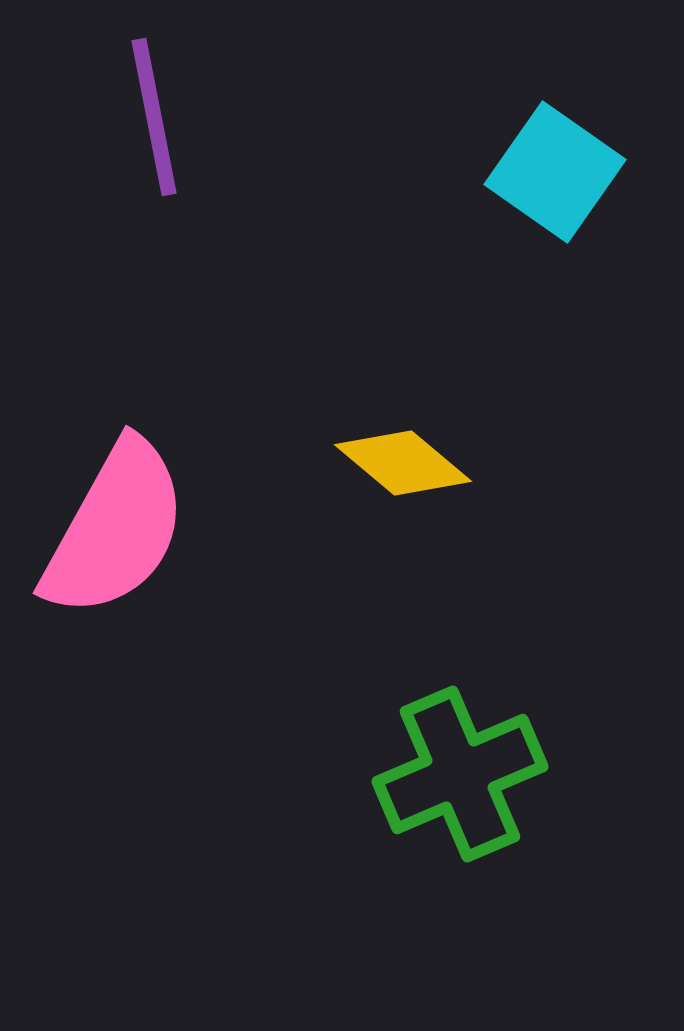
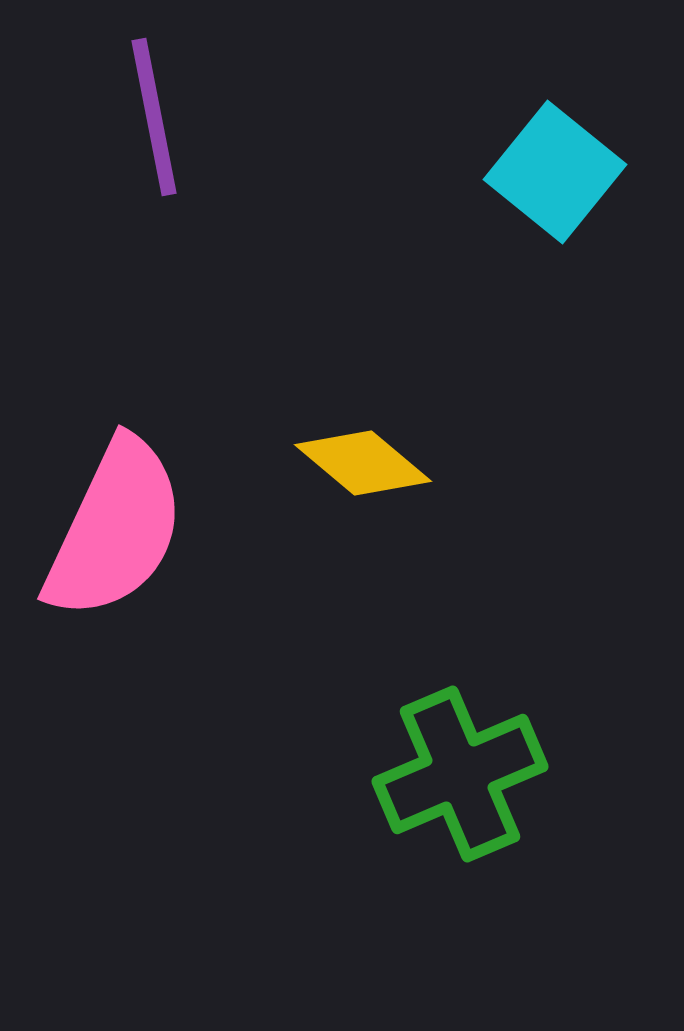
cyan square: rotated 4 degrees clockwise
yellow diamond: moved 40 px left
pink semicircle: rotated 4 degrees counterclockwise
